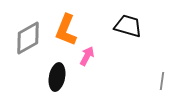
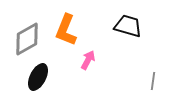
gray diamond: moved 1 px left, 1 px down
pink arrow: moved 1 px right, 4 px down
black ellipse: moved 19 px left; rotated 16 degrees clockwise
gray line: moved 9 px left
